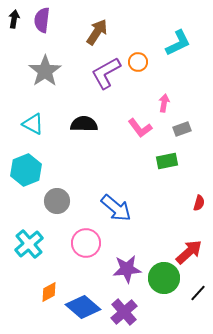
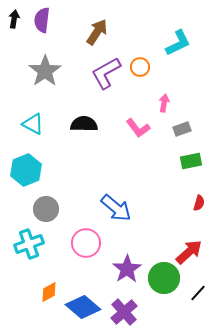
orange circle: moved 2 px right, 5 px down
pink L-shape: moved 2 px left
green rectangle: moved 24 px right
gray circle: moved 11 px left, 8 px down
cyan cross: rotated 20 degrees clockwise
purple star: rotated 28 degrees counterclockwise
